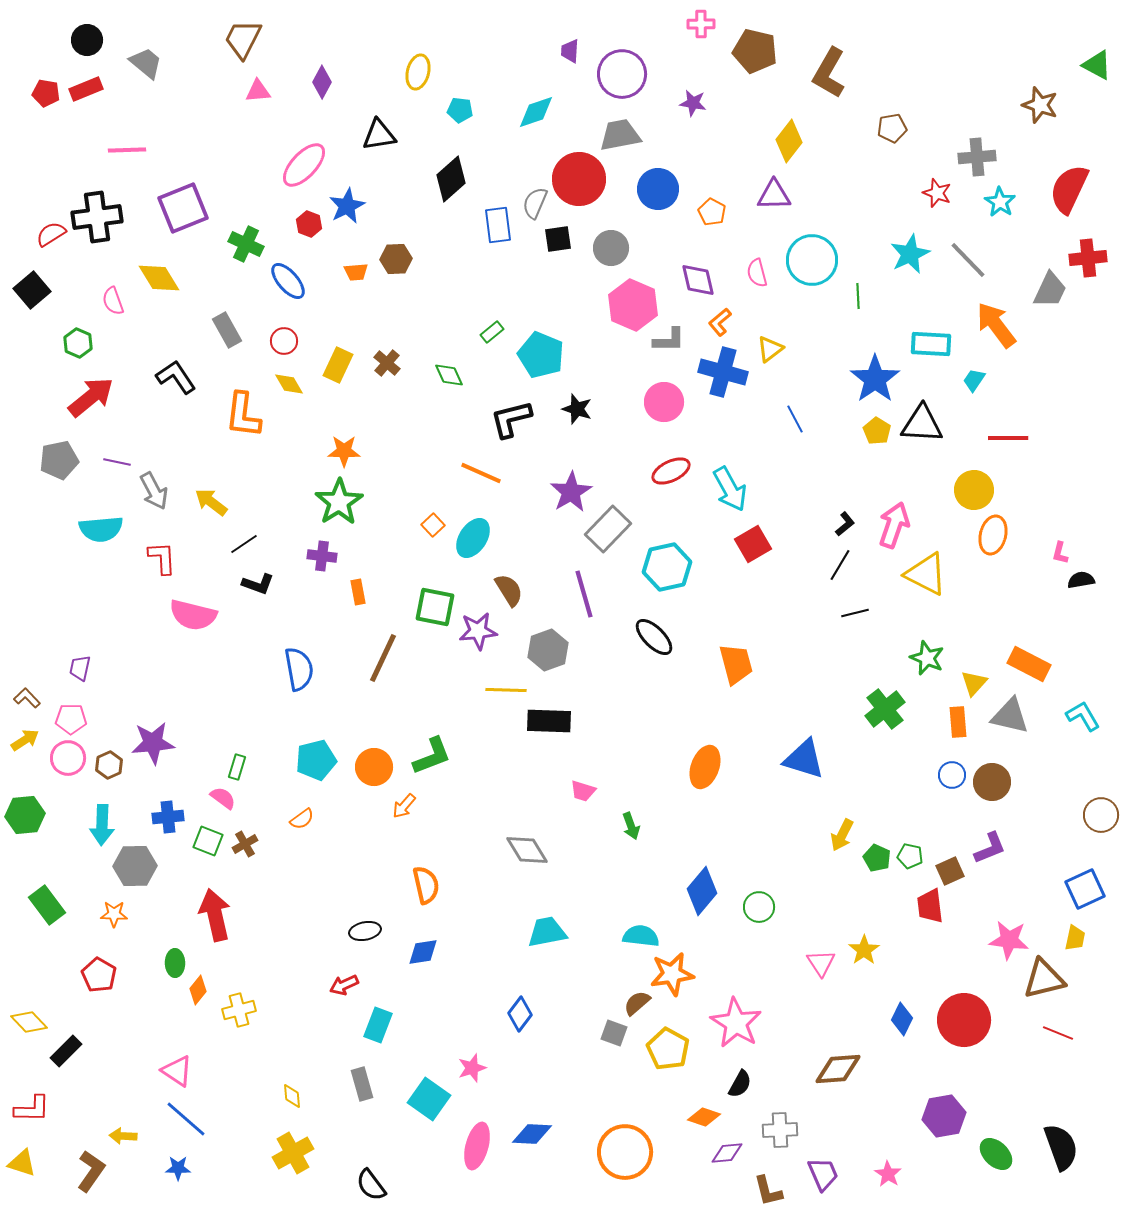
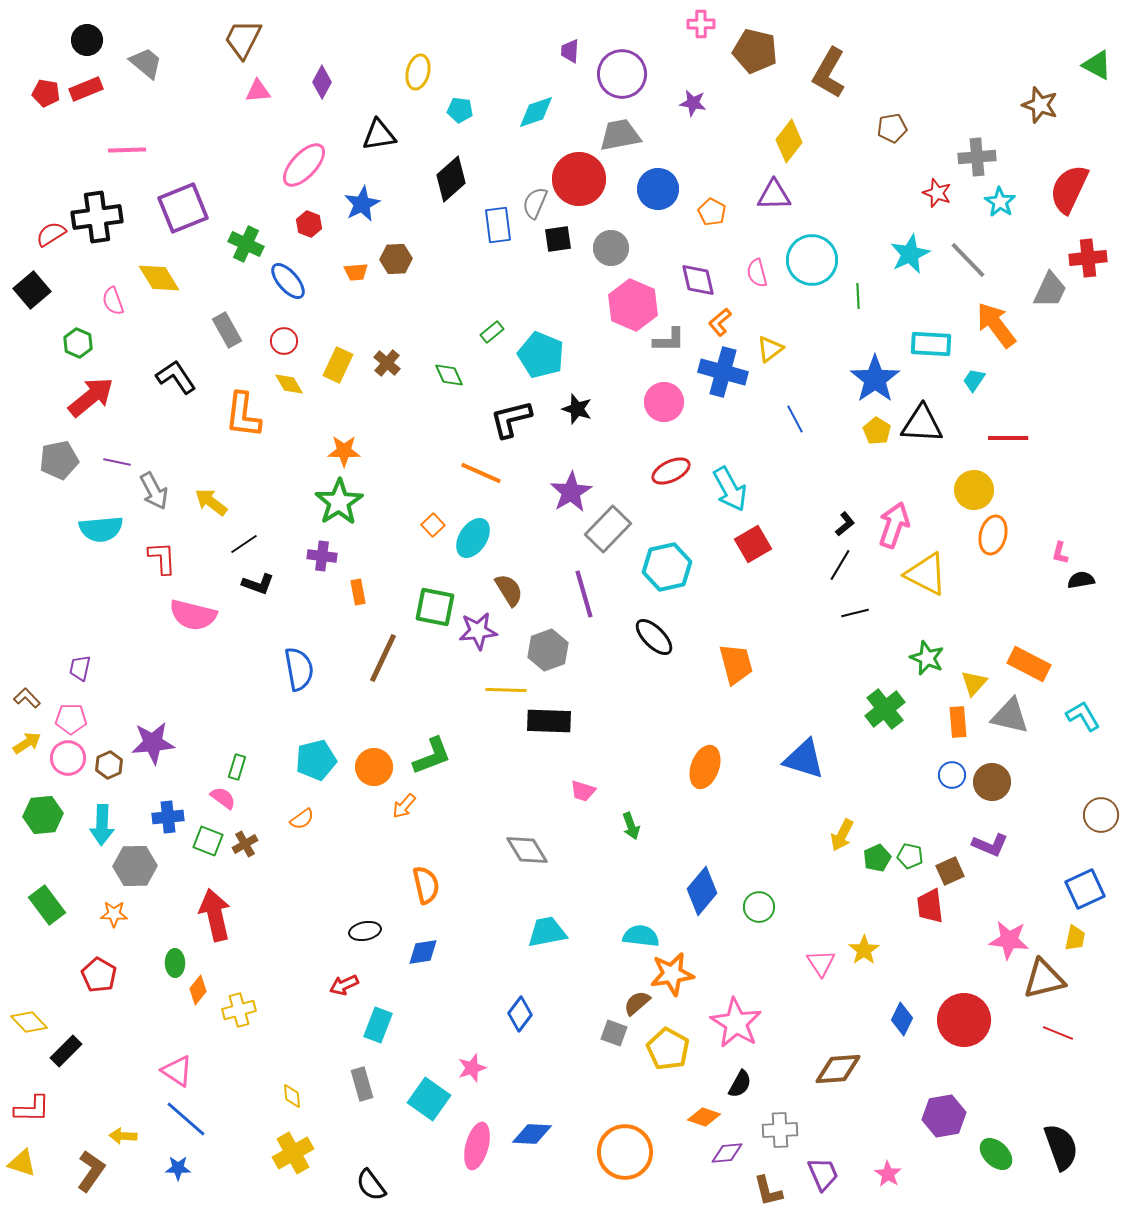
blue star at (347, 206): moved 15 px right, 2 px up
yellow arrow at (25, 740): moved 2 px right, 3 px down
green hexagon at (25, 815): moved 18 px right
purple L-shape at (990, 848): moved 3 px up; rotated 45 degrees clockwise
green pentagon at (877, 858): rotated 24 degrees clockwise
